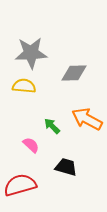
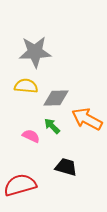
gray star: moved 4 px right, 1 px up
gray diamond: moved 18 px left, 25 px down
yellow semicircle: moved 2 px right
pink semicircle: moved 9 px up; rotated 18 degrees counterclockwise
